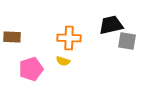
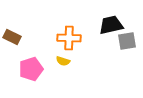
brown rectangle: rotated 24 degrees clockwise
gray square: rotated 18 degrees counterclockwise
